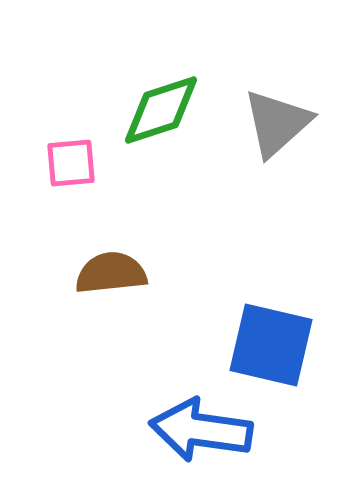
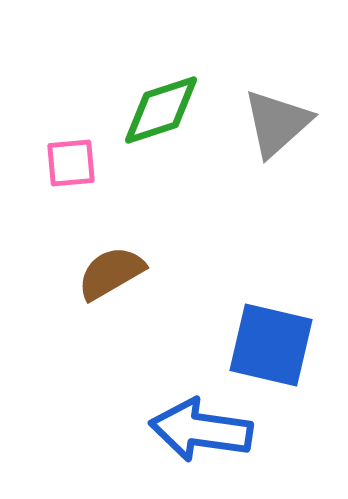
brown semicircle: rotated 24 degrees counterclockwise
